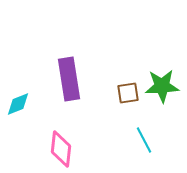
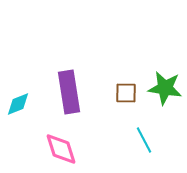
purple rectangle: moved 13 px down
green star: moved 3 px right, 2 px down; rotated 12 degrees clockwise
brown square: moved 2 px left; rotated 10 degrees clockwise
pink diamond: rotated 24 degrees counterclockwise
